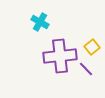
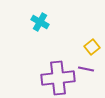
purple cross: moved 2 px left, 22 px down
purple line: rotated 35 degrees counterclockwise
